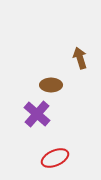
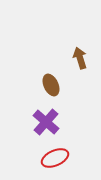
brown ellipse: rotated 65 degrees clockwise
purple cross: moved 9 px right, 8 px down
